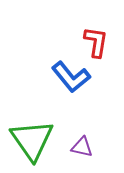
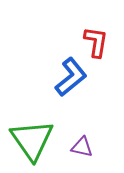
blue L-shape: rotated 90 degrees counterclockwise
